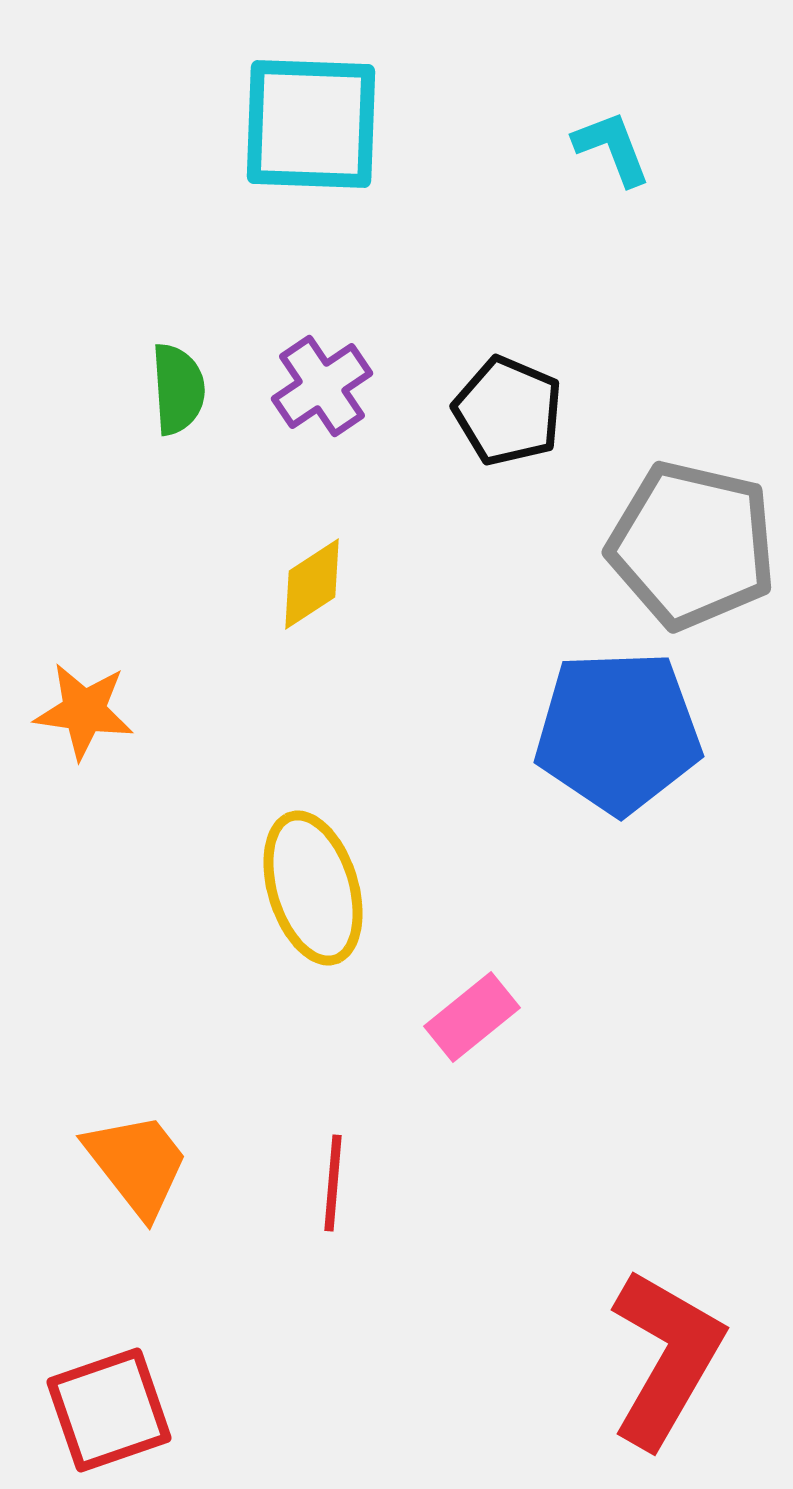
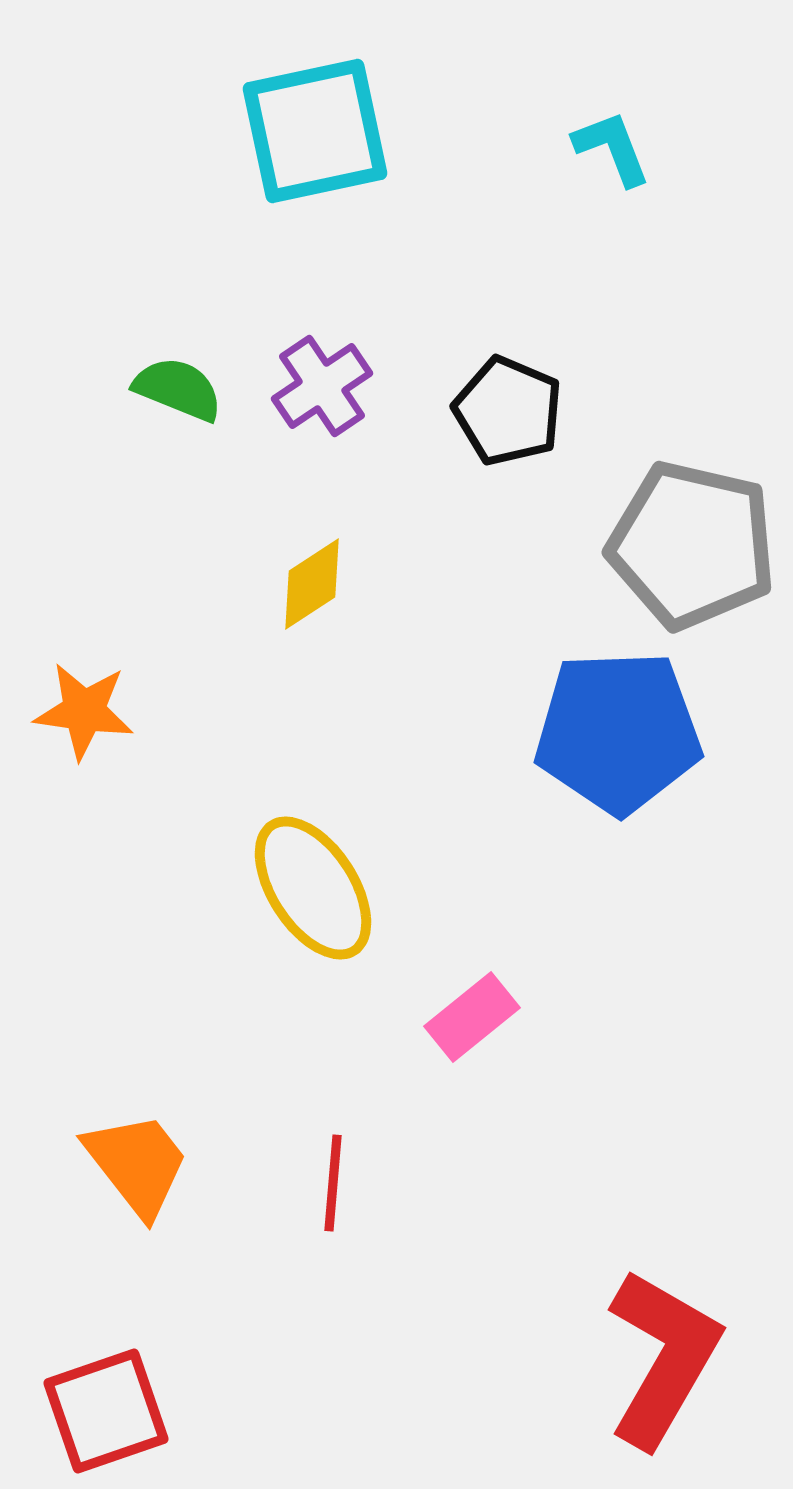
cyan square: moved 4 px right, 7 px down; rotated 14 degrees counterclockwise
green semicircle: rotated 64 degrees counterclockwise
yellow ellipse: rotated 16 degrees counterclockwise
red L-shape: moved 3 px left
red square: moved 3 px left, 1 px down
